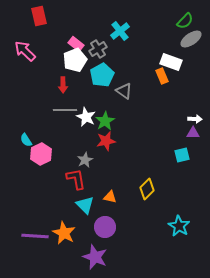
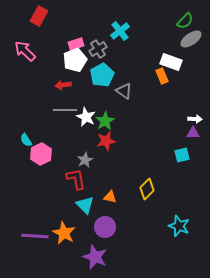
red rectangle: rotated 42 degrees clockwise
pink rectangle: rotated 56 degrees counterclockwise
red arrow: rotated 84 degrees clockwise
cyan star: rotated 10 degrees counterclockwise
